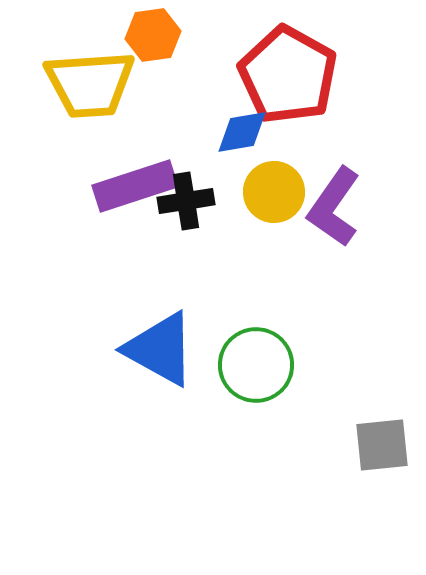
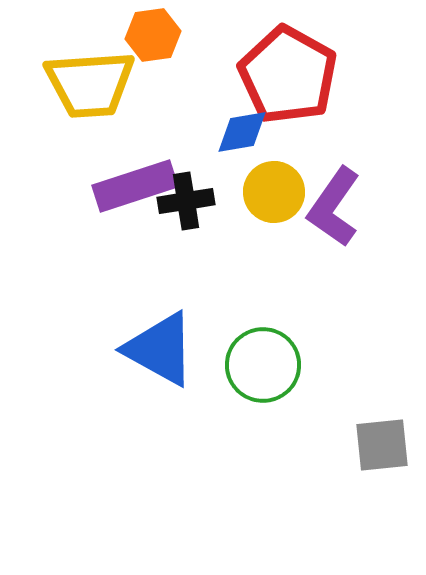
green circle: moved 7 px right
